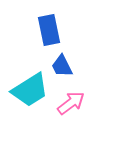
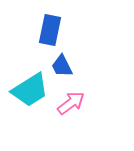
blue rectangle: moved 1 px right; rotated 24 degrees clockwise
